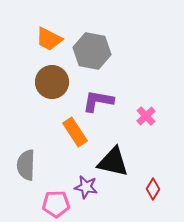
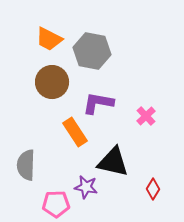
purple L-shape: moved 2 px down
